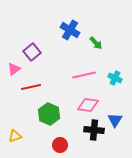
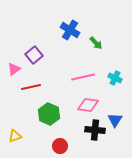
purple square: moved 2 px right, 3 px down
pink line: moved 1 px left, 2 px down
black cross: moved 1 px right
red circle: moved 1 px down
